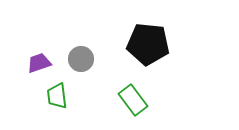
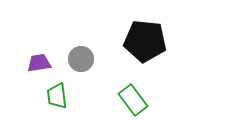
black pentagon: moved 3 px left, 3 px up
purple trapezoid: rotated 10 degrees clockwise
